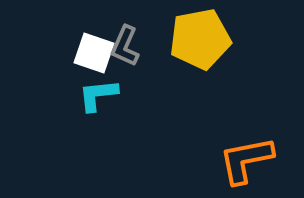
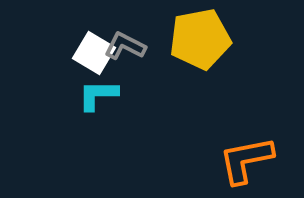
gray L-shape: rotated 93 degrees clockwise
white square: rotated 12 degrees clockwise
cyan L-shape: rotated 6 degrees clockwise
